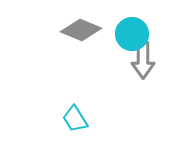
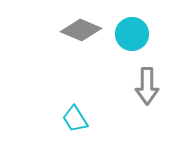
gray arrow: moved 4 px right, 26 px down
